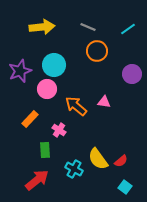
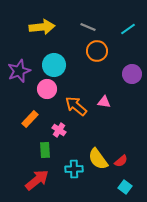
purple star: moved 1 px left
cyan cross: rotated 30 degrees counterclockwise
